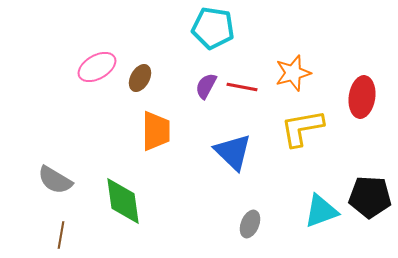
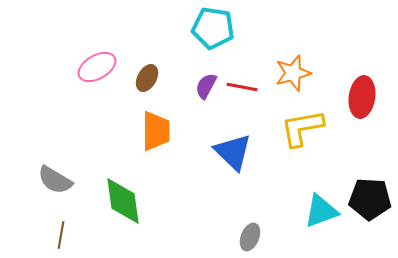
brown ellipse: moved 7 px right
black pentagon: moved 2 px down
gray ellipse: moved 13 px down
